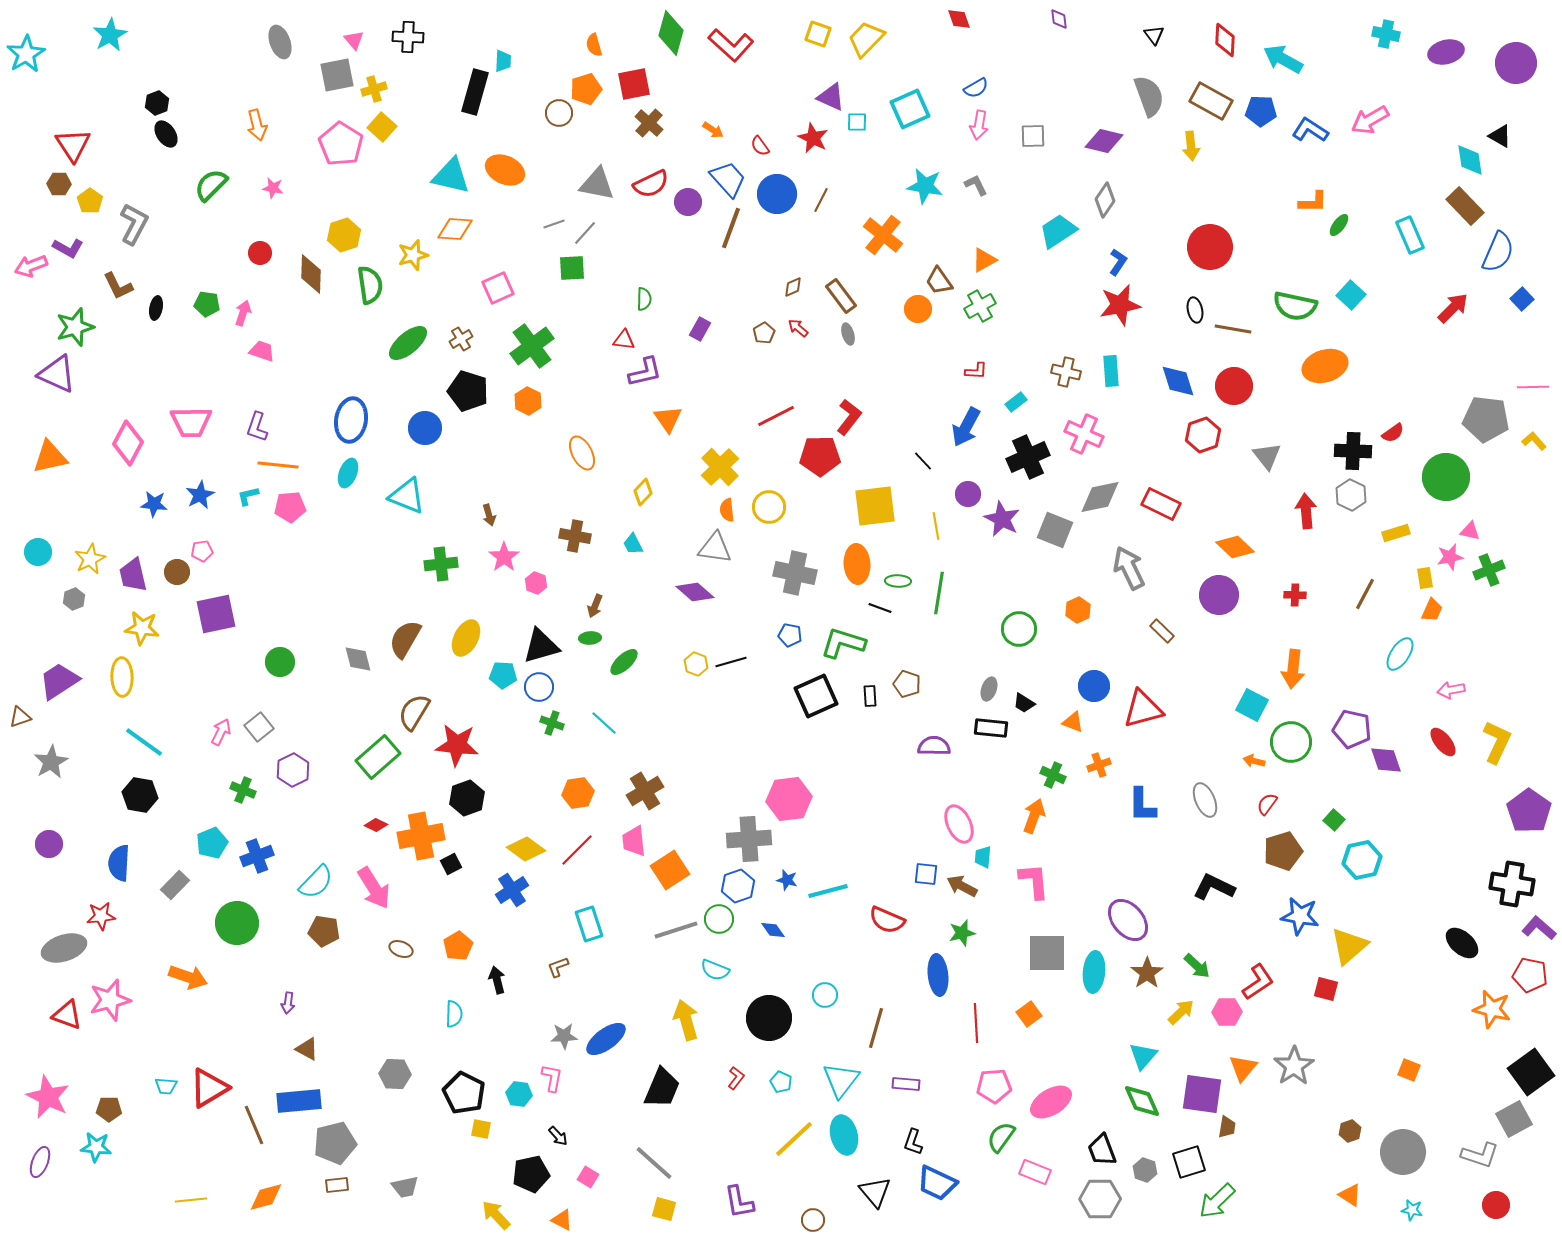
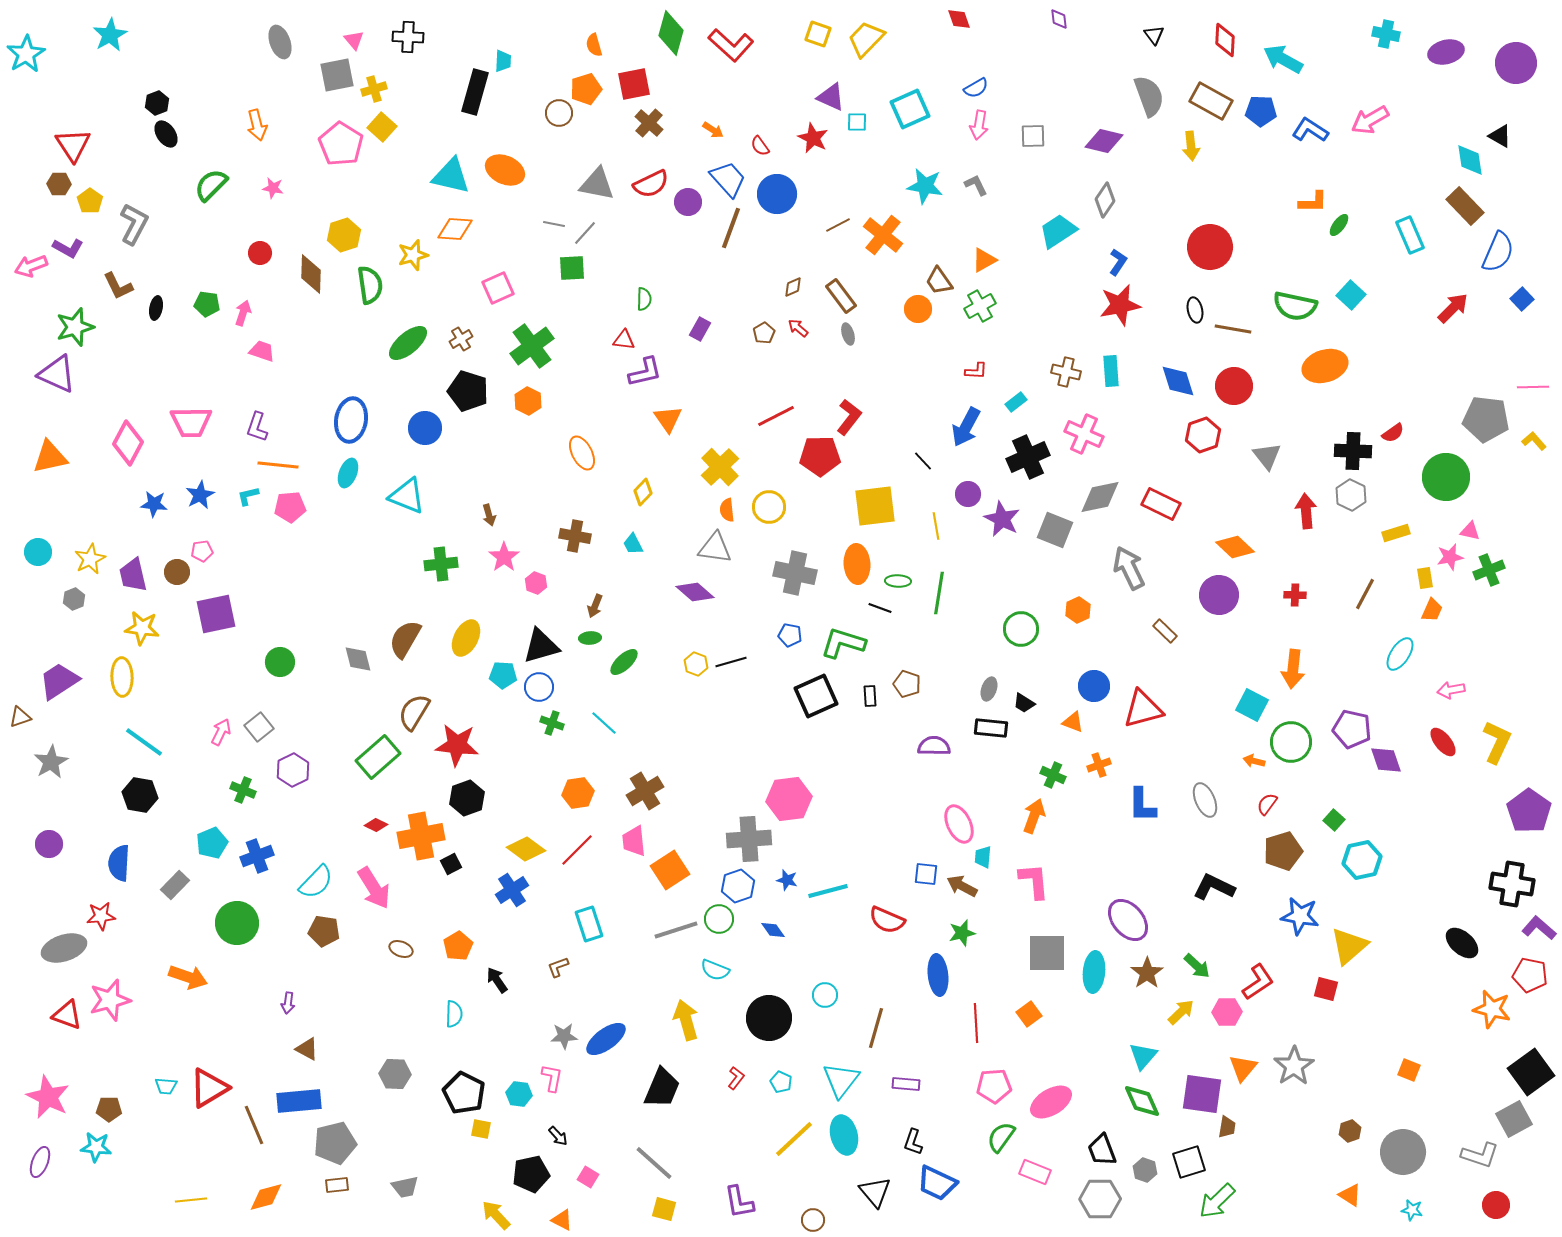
brown line at (821, 200): moved 17 px right, 25 px down; rotated 35 degrees clockwise
gray line at (554, 224): rotated 30 degrees clockwise
green circle at (1019, 629): moved 2 px right
brown rectangle at (1162, 631): moved 3 px right
black arrow at (497, 980): rotated 20 degrees counterclockwise
